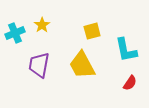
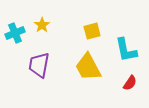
yellow trapezoid: moved 6 px right, 2 px down
